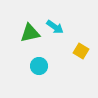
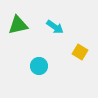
green triangle: moved 12 px left, 8 px up
yellow square: moved 1 px left, 1 px down
